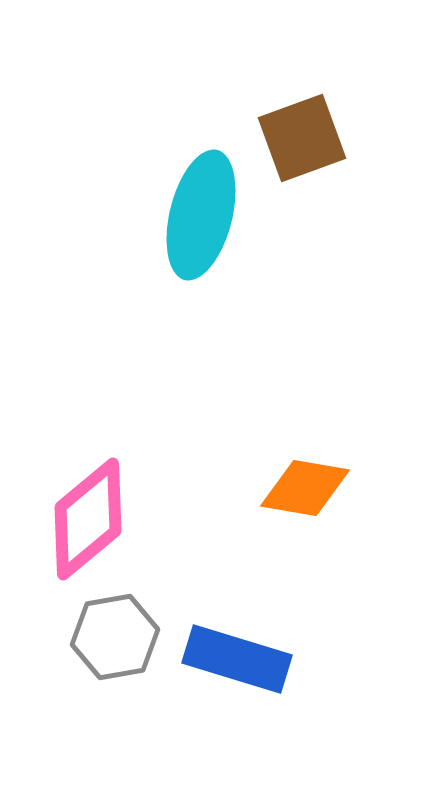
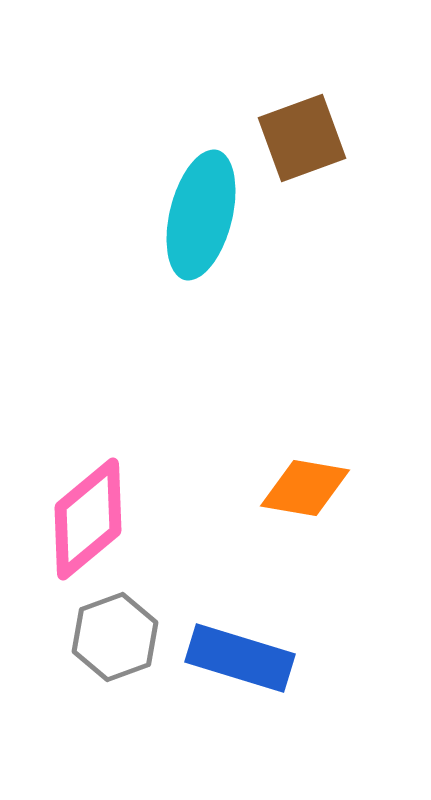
gray hexagon: rotated 10 degrees counterclockwise
blue rectangle: moved 3 px right, 1 px up
